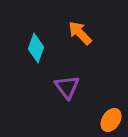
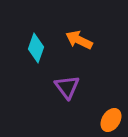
orange arrow: moved 1 px left, 7 px down; rotated 20 degrees counterclockwise
